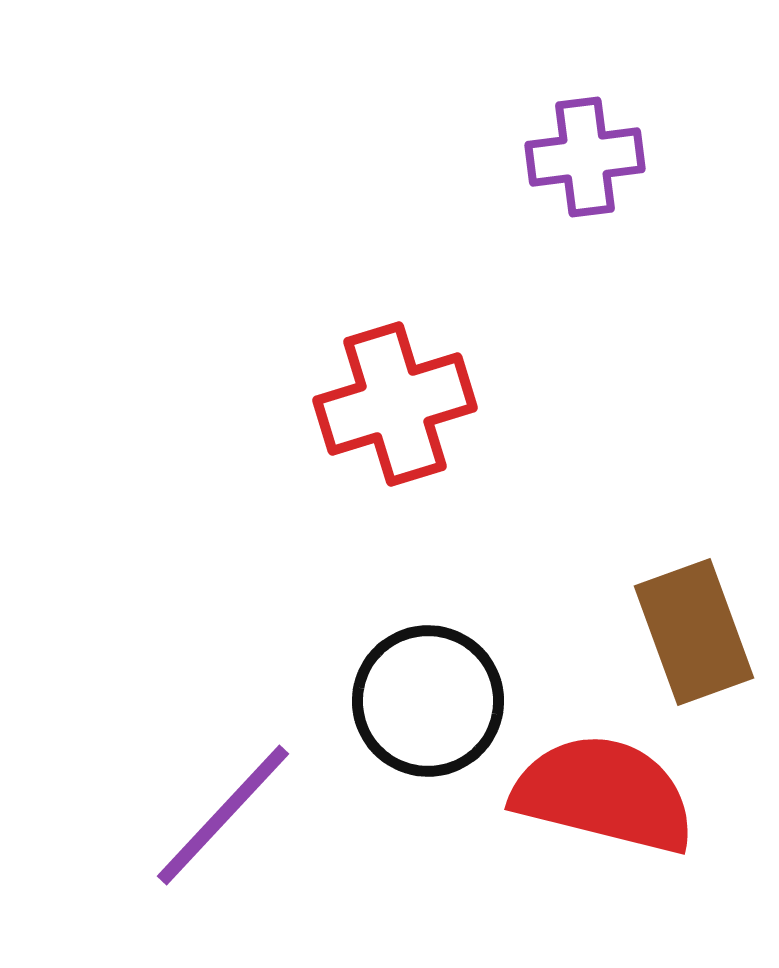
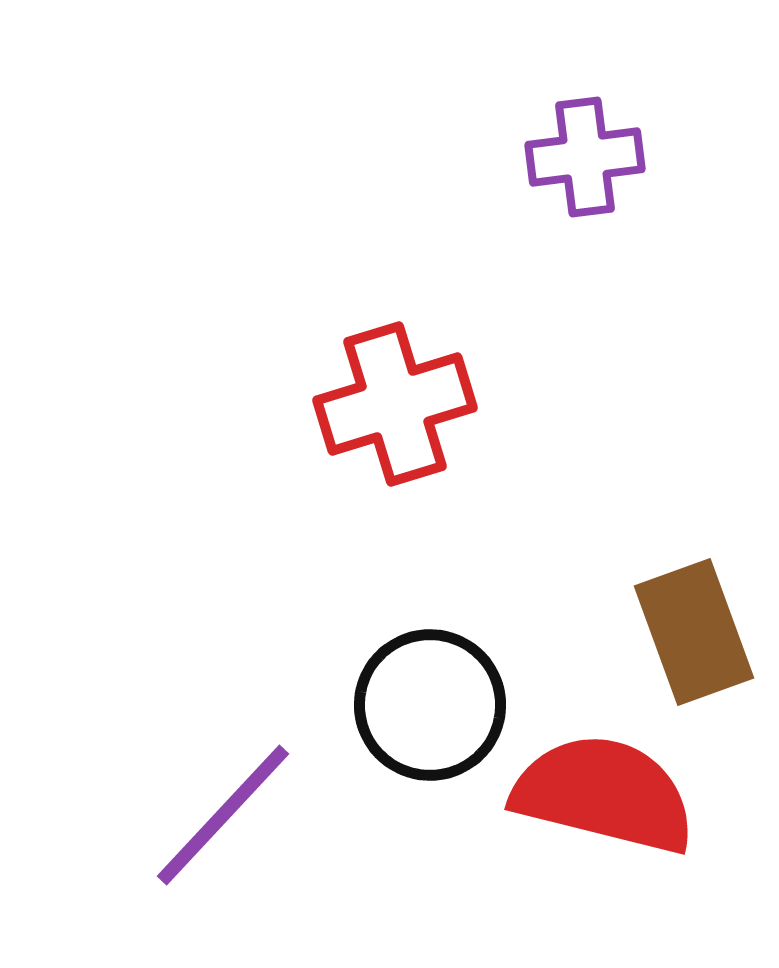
black circle: moved 2 px right, 4 px down
